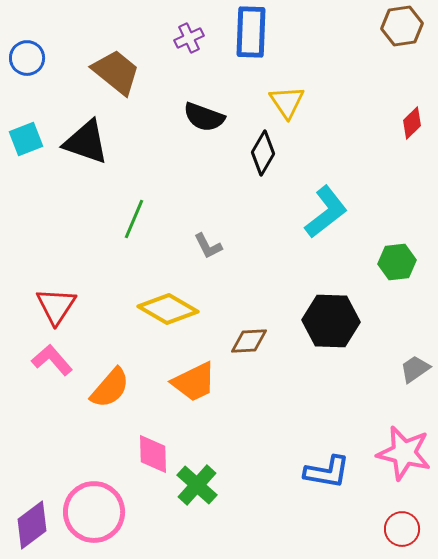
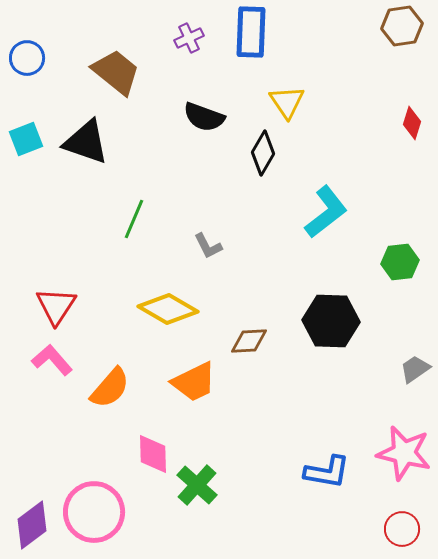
red diamond: rotated 28 degrees counterclockwise
green hexagon: moved 3 px right
